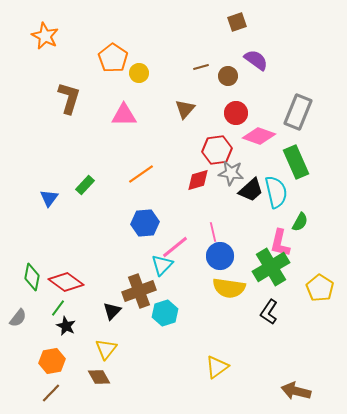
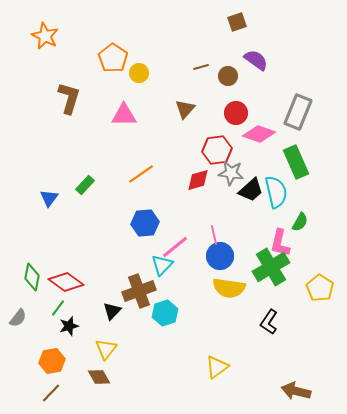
pink diamond at (259, 136): moved 2 px up
pink line at (213, 232): moved 1 px right, 3 px down
black L-shape at (269, 312): moved 10 px down
black star at (66, 326): moved 3 px right; rotated 30 degrees clockwise
